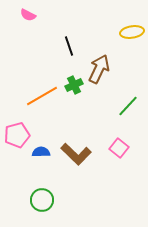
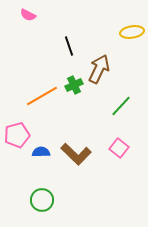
green line: moved 7 px left
